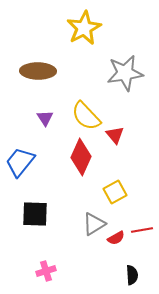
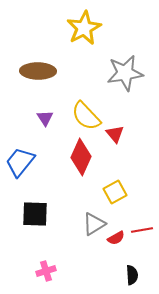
red triangle: moved 1 px up
